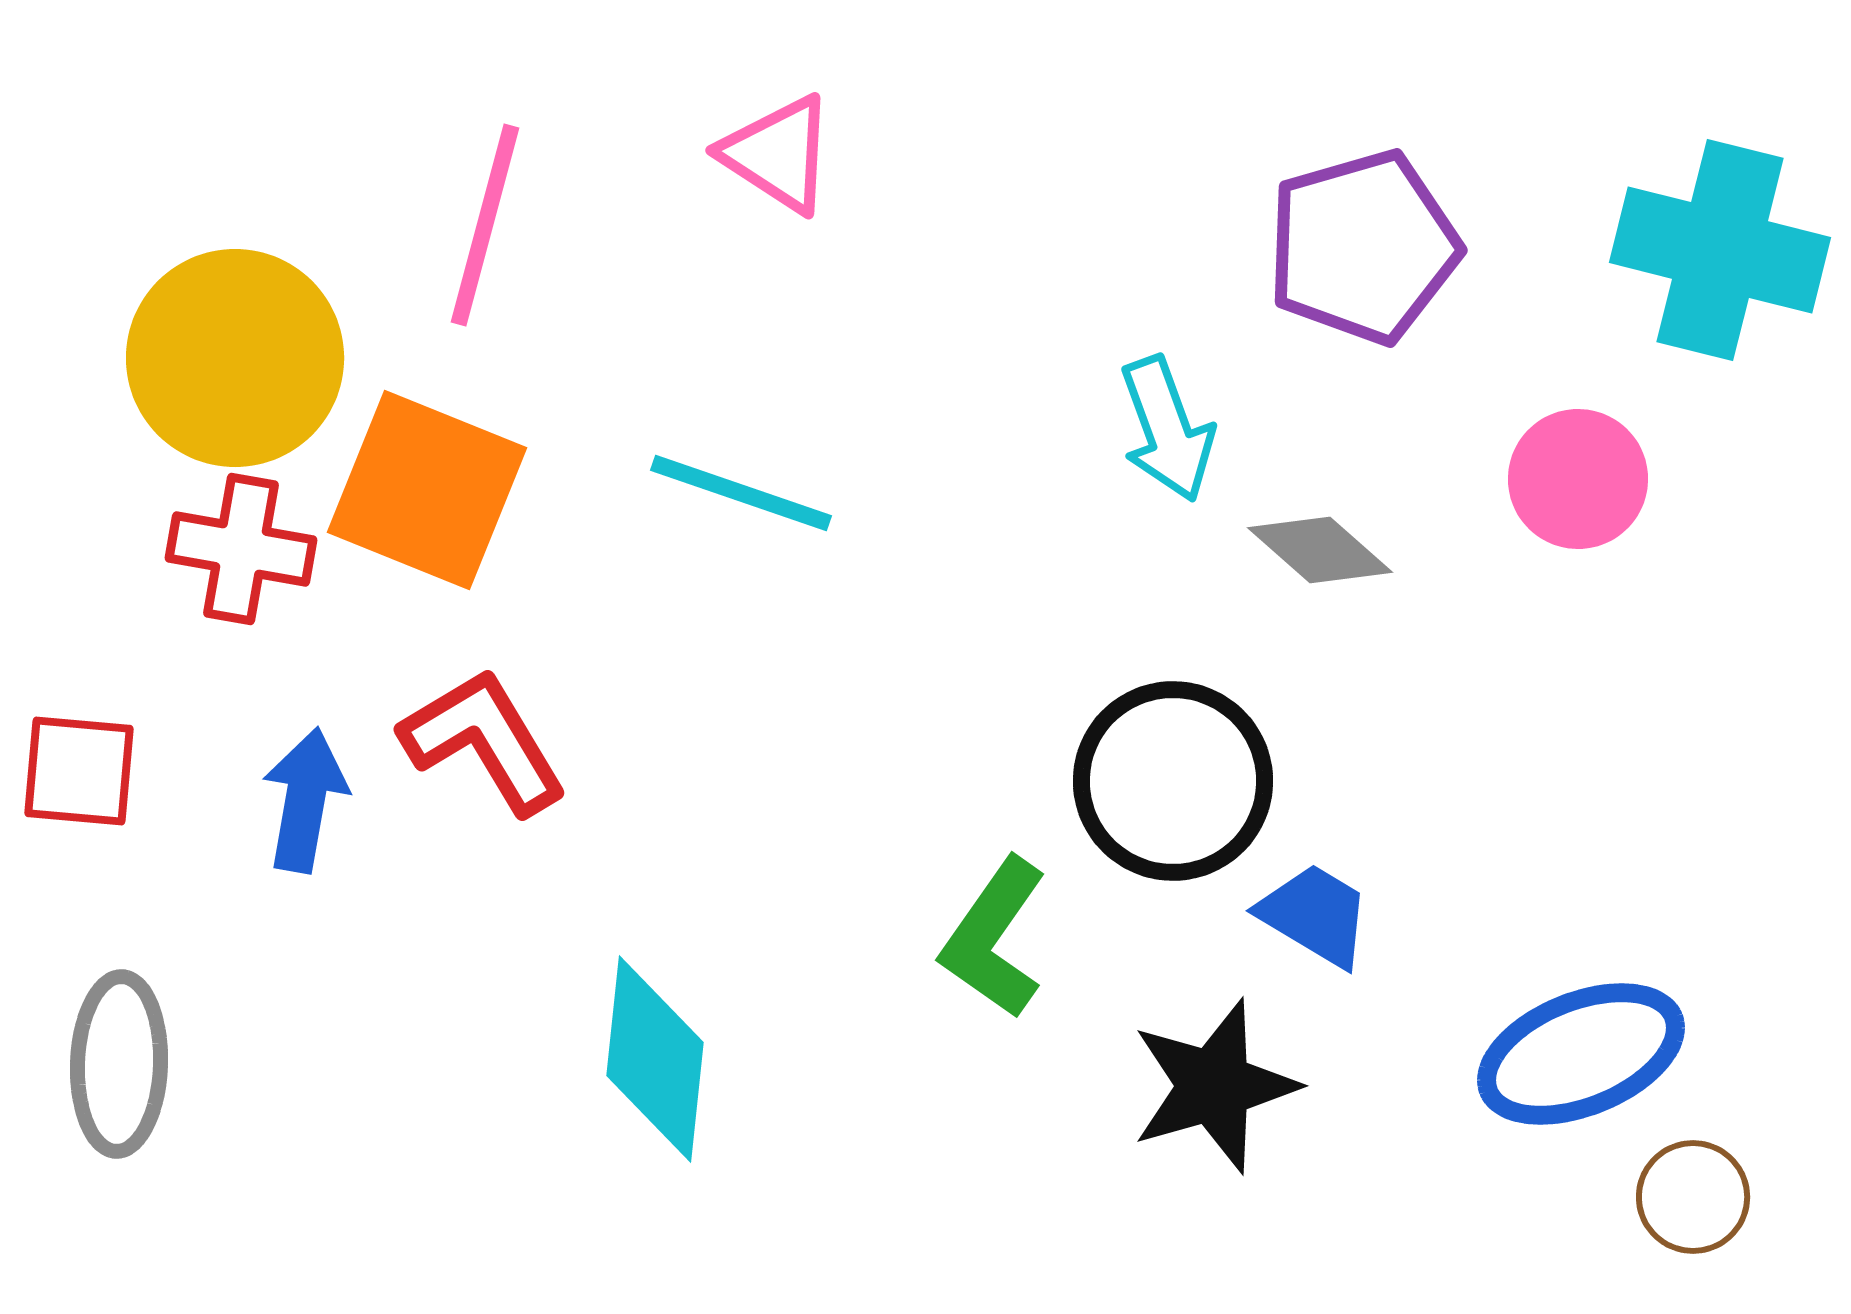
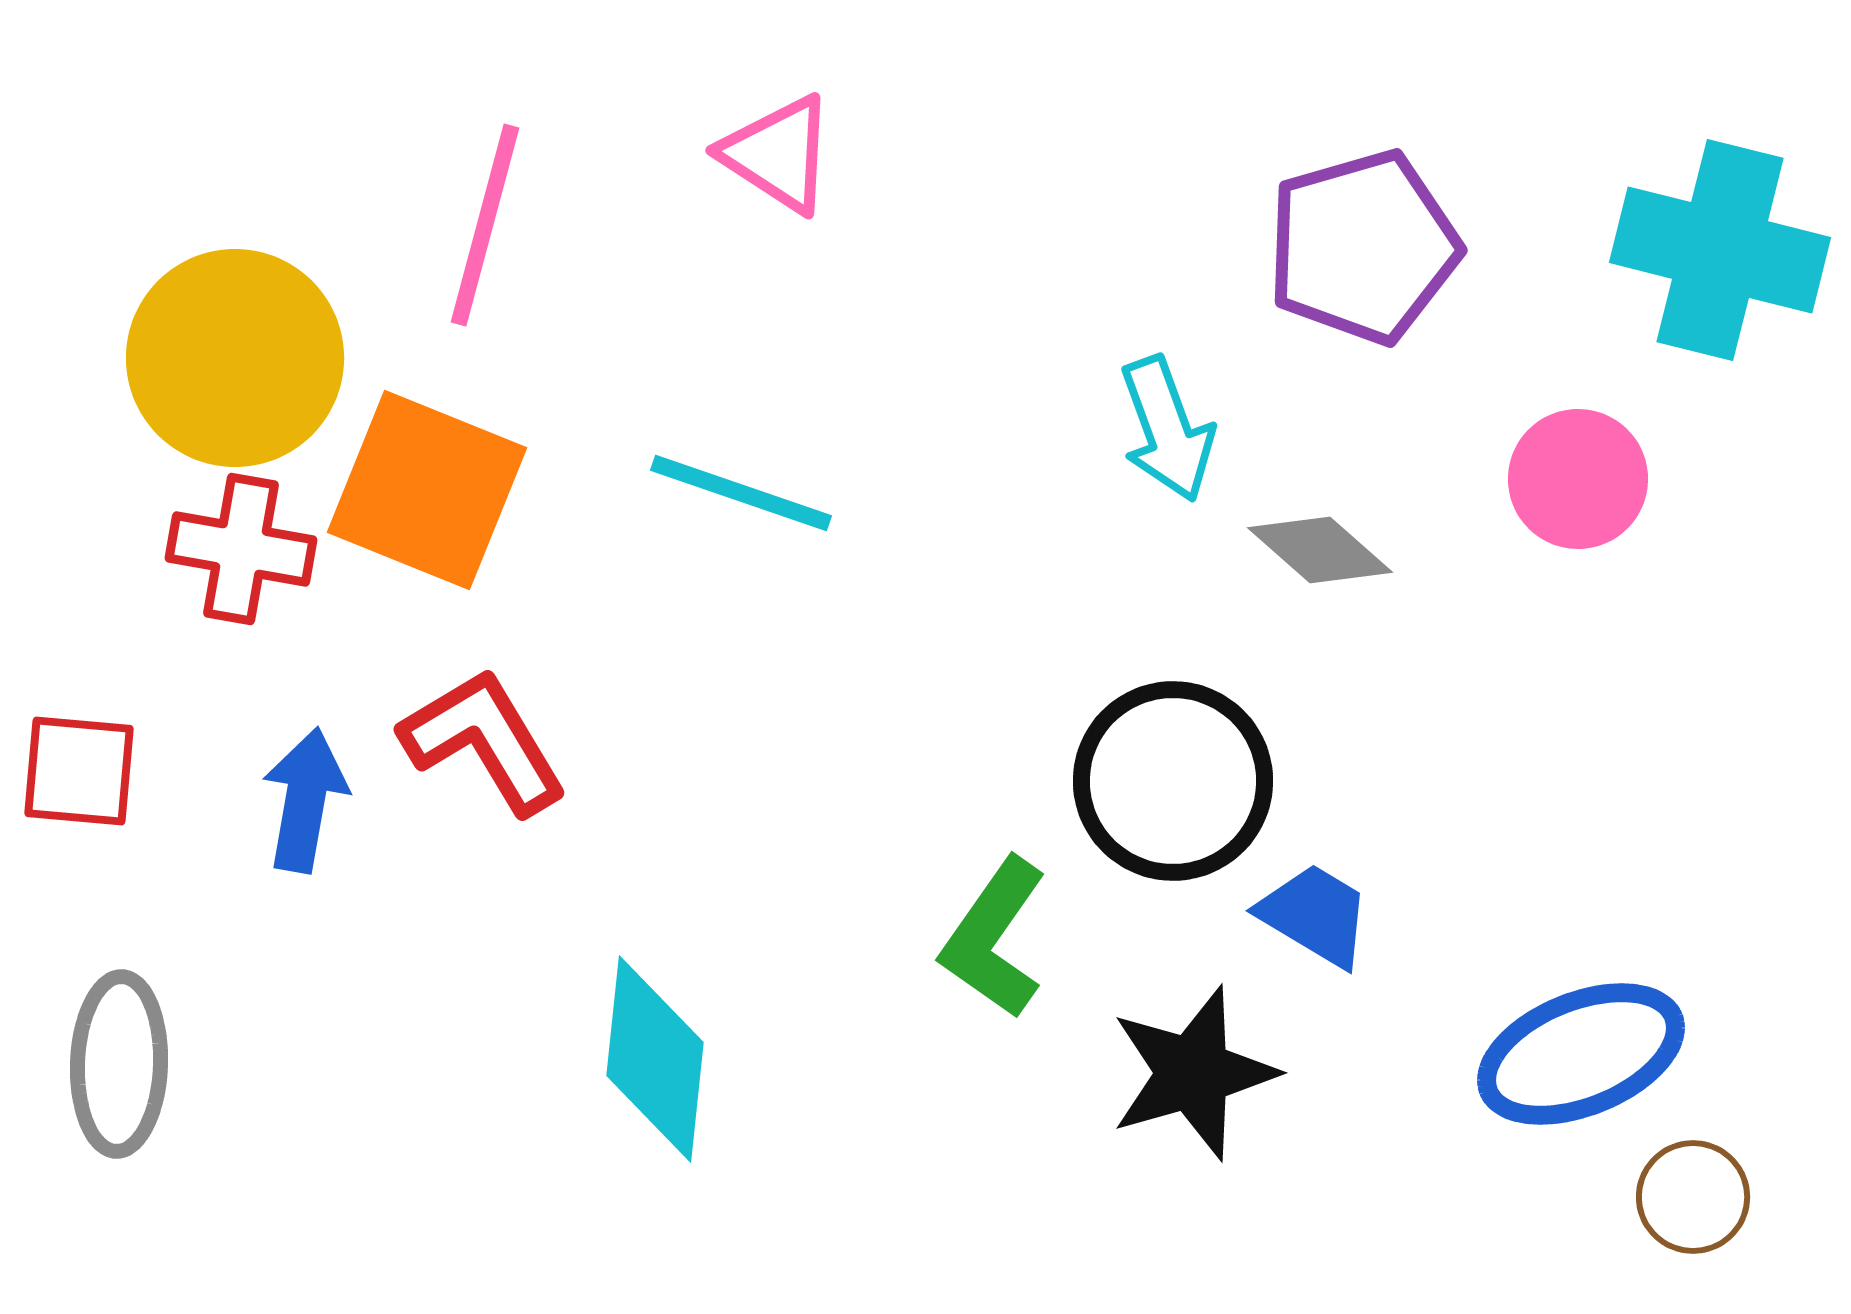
black star: moved 21 px left, 13 px up
